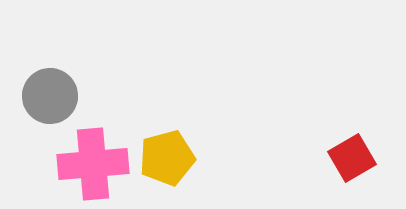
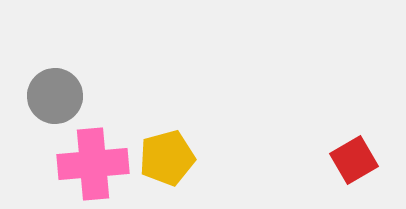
gray circle: moved 5 px right
red square: moved 2 px right, 2 px down
